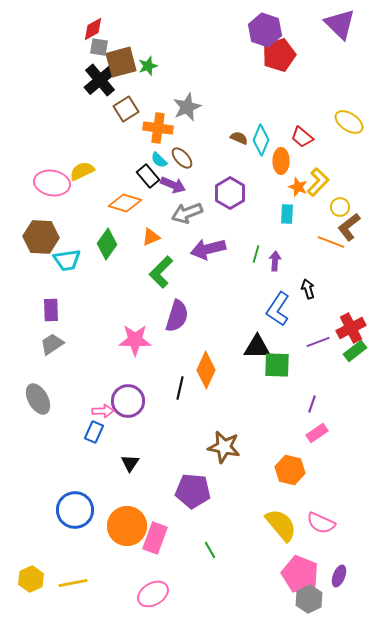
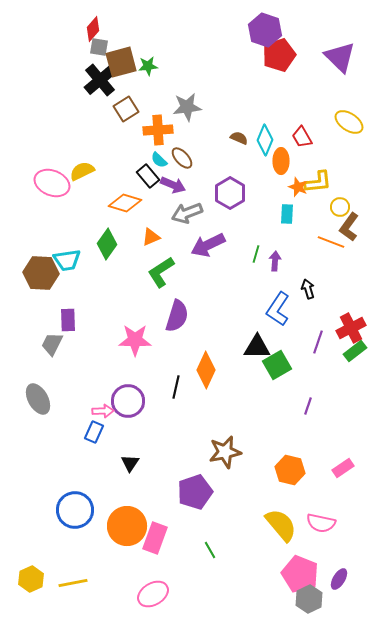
purple triangle at (340, 24): moved 33 px down
red diamond at (93, 29): rotated 20 degrees counterclockwise
green star at (148, 66): rotated 12 degrees clockwise
gray star at (187, 107): rotated 16 degrees clockwise
orange cross at (158, 128): moved 2 px down; rotated 12 degrees counterclockwise
red trapezoid at (302, 137): rotated 20 degrees clockwise
cyan diamond at (261, 140): moved 4 px right
yellow L-shape at (318, 182): rotated 40 degrees clockwise
pink ellipse at (52, 183): rotated 12 degrees clockwise
brown L-shape at (349, 227): rotated 16 degrees counterclockwise
brown hexagon at (41, 237): moved 36 px down
purple arrow at (208, 249): moved 4 px up; rotated 12 degrees counterclockwise
green L-shape at (161, 272): rotated 12 degrees clockwise
purple rectangle at (51, 310): moved 17 px right, 10 px down
purple line at (318, 342): rotated 50 degrees counterclockwise
gray trapezoid at (52, 344): rotated 30 degrees counterclockwise
green square at (277, 365): rotated 32 degrees counterclockwise
black line at (180, 388): moved 4 px left, 1 px up
purple line at (312, 404): moved 4 px left, 2 px down
pink rectangle at (317, 433): moved 26 px right, 35 px down
brown star at (224, 447): moved 1 px right, 5 px down; rotated 24 degrees counterclockwise
purple pentagon at (193, 491): moved 2 px right, 1 px down; rotated 24 degrees counterclockwise
pink semicircle at (321, 523): rotated 12 degrees counterclockwise
purple ellipse at (339, 576): moved 3 px down; rotated 10 degrees clockwise
